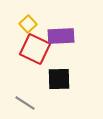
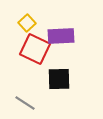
yellow square: moved 1 px left, 1 px up
